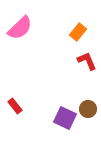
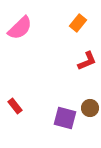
orange rectangle: moved 9 px up
red L-shape: rotated 90 degrees clockwise
brown circle: moved 2 px right, 1 px up
purple square: rotated 10 degrees counterclockwise
